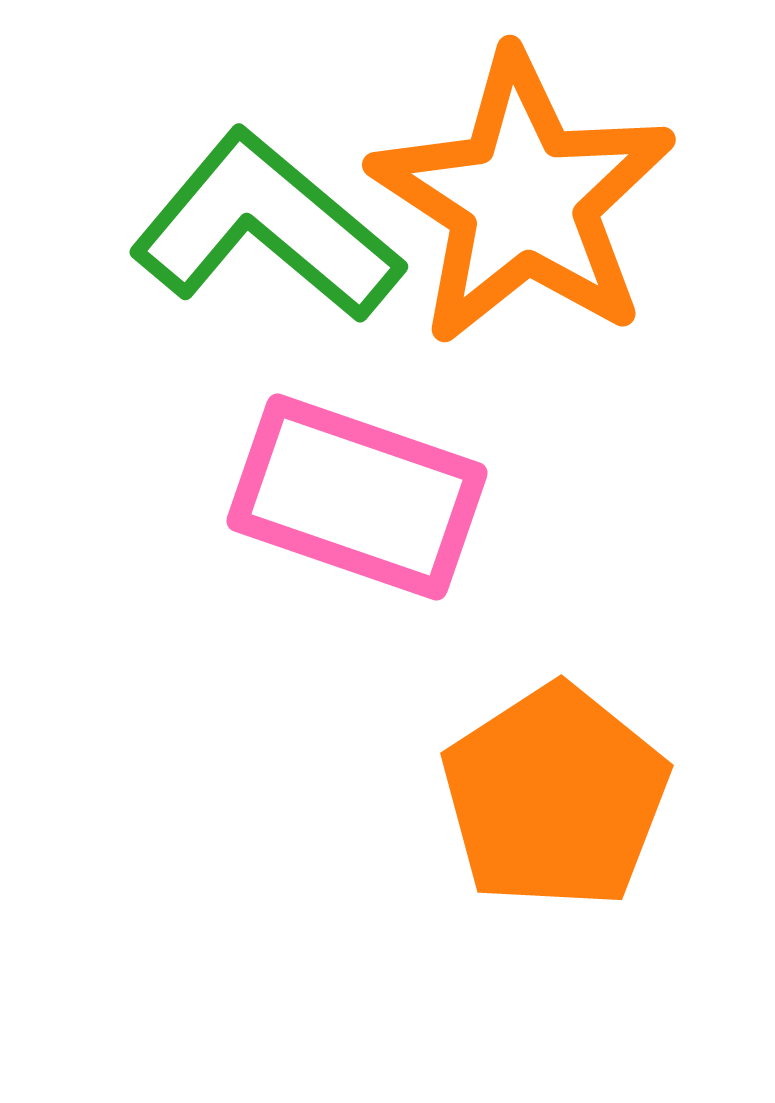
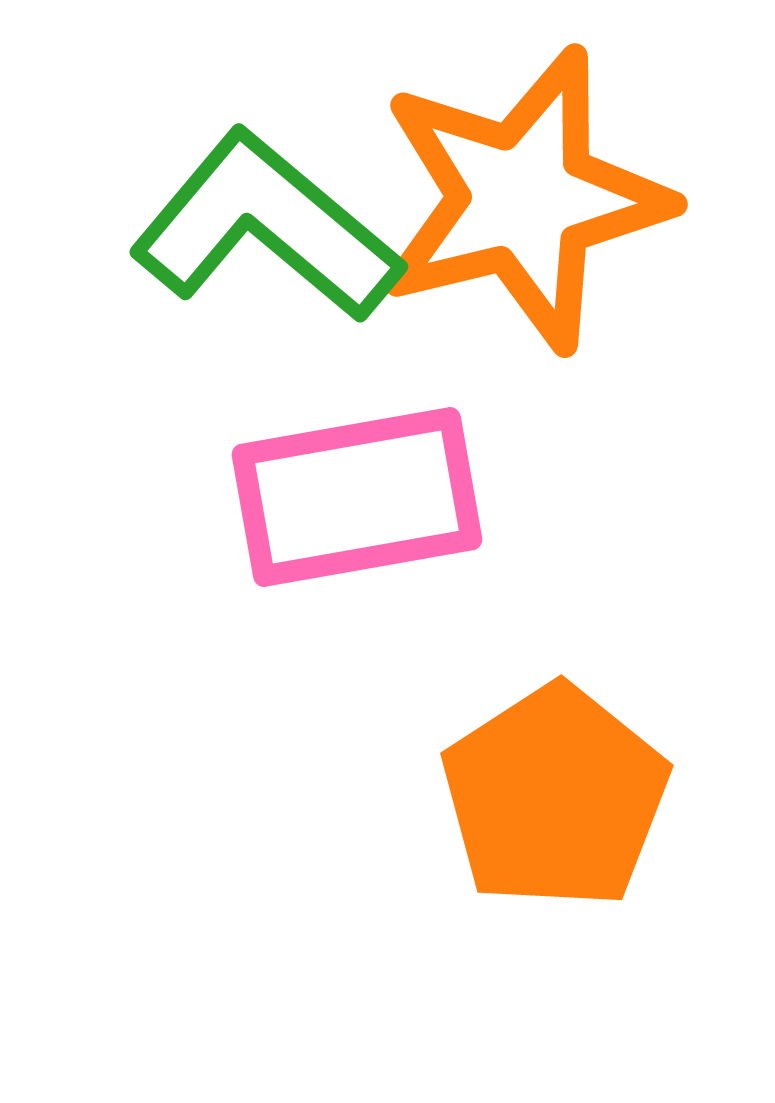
orange star: rotated 25 degrees clockwise
pink rectangle: rotated 29 degrees counterclockwise
